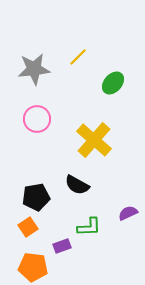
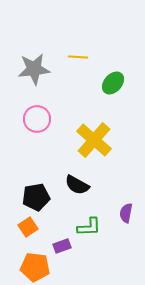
yellow line: rotated 48 degrees clockwise
purple semicircle: moved 2 px left; rotated 54 degrees counterclockwise
orange pentagon: moved 2 px right
